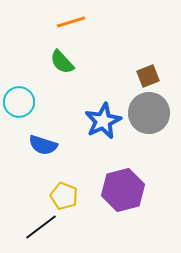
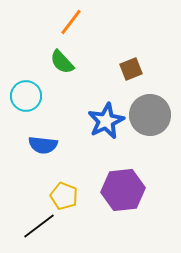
orange line: rotated 36 degrees counterclockwise
brown square: moved 17 px left, 7 px up
cyan circle: moved 7 px right, 6 px up
gray circle: moved 1 px right, 2 px down
blue star: moved 3 px right
blue semicircle: rotated 12 degrees counterclockwise
purple hexagon: rotated 9 degrees clockwise
black line: moved 2 px left, 1 px up
